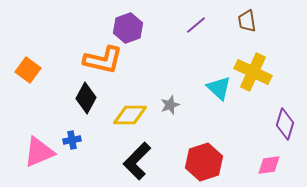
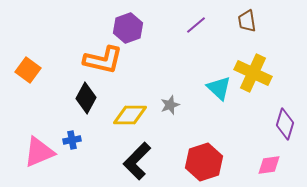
yellow cross: moved 1 px down
